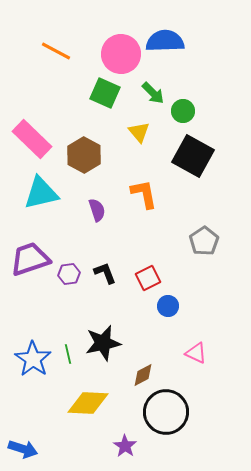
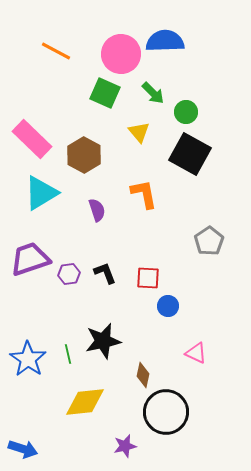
green circle: moved 3 px right, 1 px down
black square: moved 3 px left, 2 px up
cyan triangle: rotated 18 degrees counterclockwise
gray pentagon: moved 5 px right
red square: rotated 30 degrees clockwise
black star: moved 2 px up
blue star: moved 5 px left
brown diamond: rotated 50 degrees counterclockwise
yellow diamond: moved 3 px left, 1 px up; rotated 9 degrees counterclockwise
purple star: rotated 25 degrees clockwise
